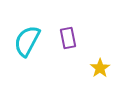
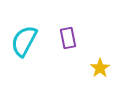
cyan semicircle: moved 3 px left
